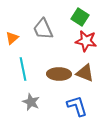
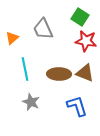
cyan line: moved 2 px right
